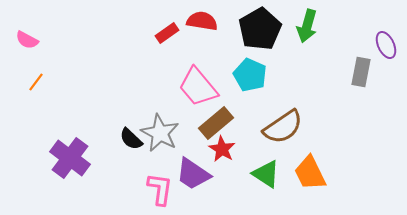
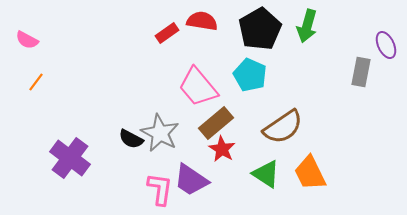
black semicircle: rotated 15 degrees counterclockwise
purple trapezoid: moved 2 px left, 6 px down
